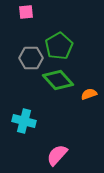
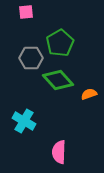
green pentagon: moved 1 px right, 3 px up
cyan cross: rotated 15 degrees clockwise
pink semicircle: moved 2 px right, 3 px up; rotated 40 degrees counterclockwise
